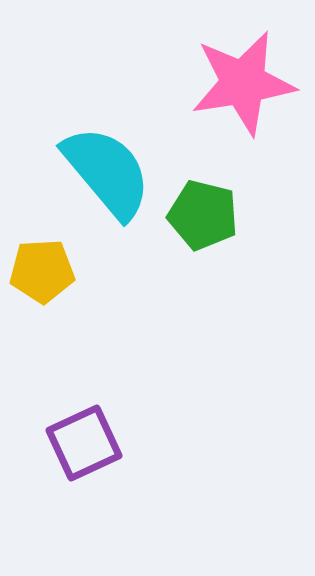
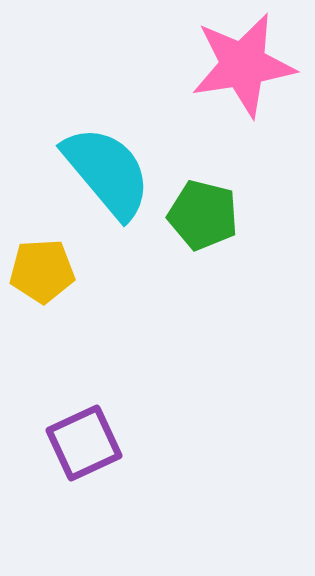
pink star: moved 18 px up
